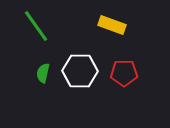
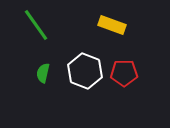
green line: moved 1 px up
white hexagon: moved 5 px right; rotated 20 degrees clockwise
